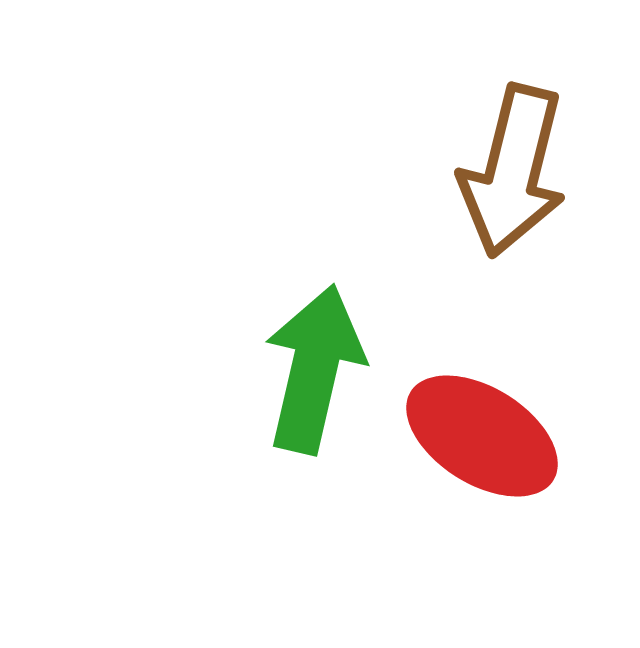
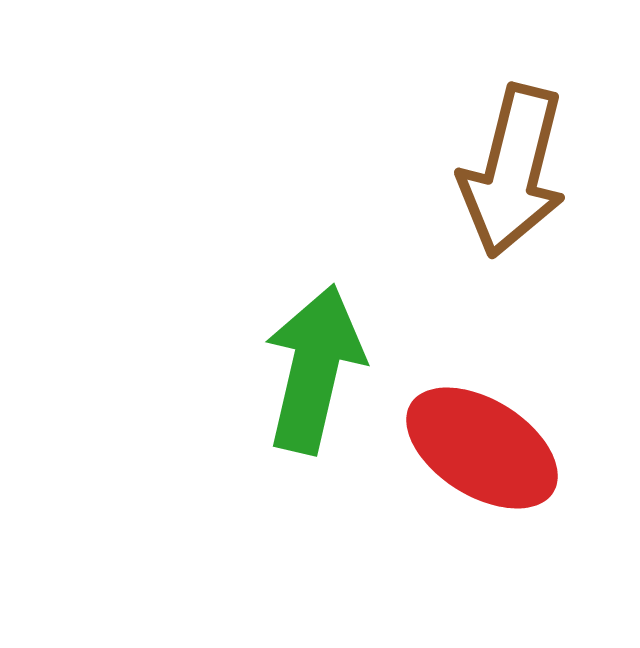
red ellipse: moved 12 px down
